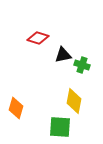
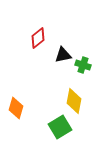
red diamond: rotated 55 degrees counterclockwise
green cross: moved 1 px right
green square: rotated 35 degrees counterclockwise
